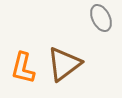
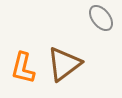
gray ellipse: rotated 12 degrees counterclockwise
